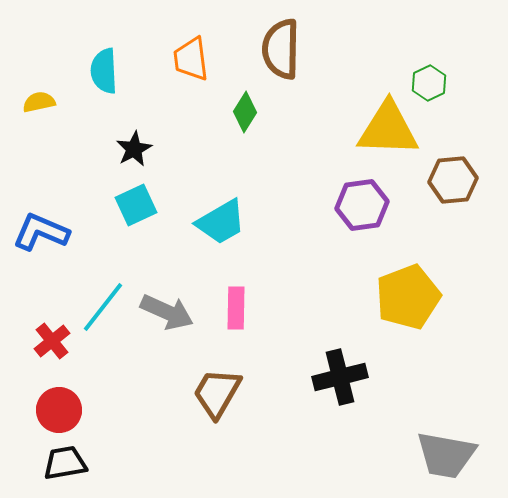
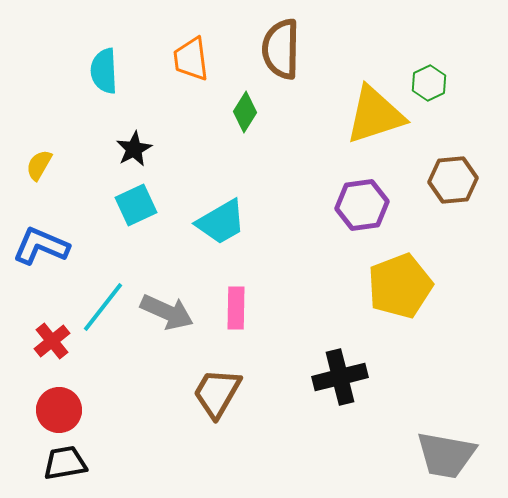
yellow semicircle: moved 63 px down; rotated 48 degrees counterclockwise
yellow triangle: moved 13 px left, 14 px up; rotated 20 degrees counterclockwise
blue L-shape: moved 14 px down
yellow pentagon: moved 8 px left, 11 px up
